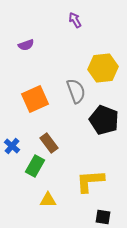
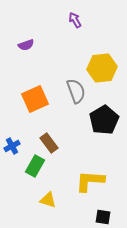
yellow hexagon: moved 1 px left
black pentagon: rotated 20 degrees clockwise
blue cross: rotated 21 degrees clockwise
yellow L-shape: rotated 8 degrees clockwise
yellow triangle: rotated 18 degrees clockwise
